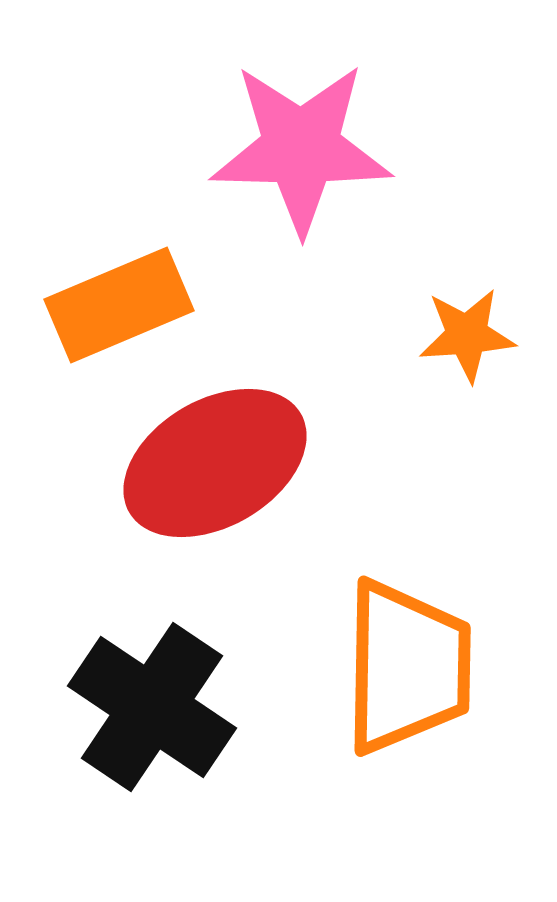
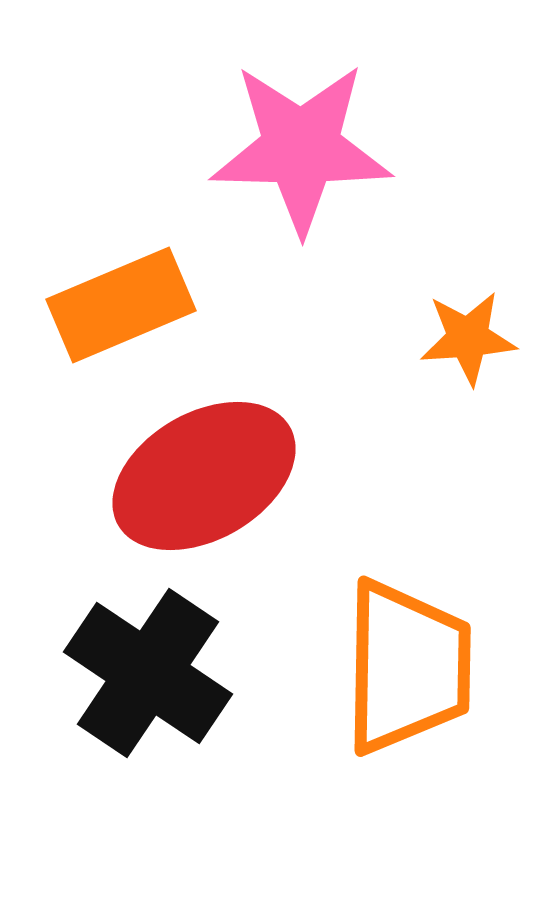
orange rectangle: moved 2 px right
orange star: moved 1 px right, 3 px down
red ellipse: moved 11 px left, 13 px down
black cross: moved 4 px left, 34 px up
